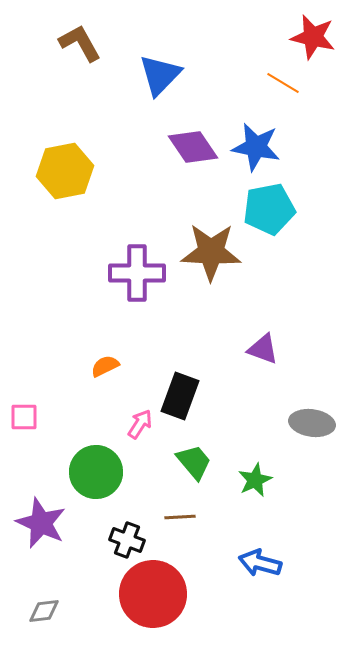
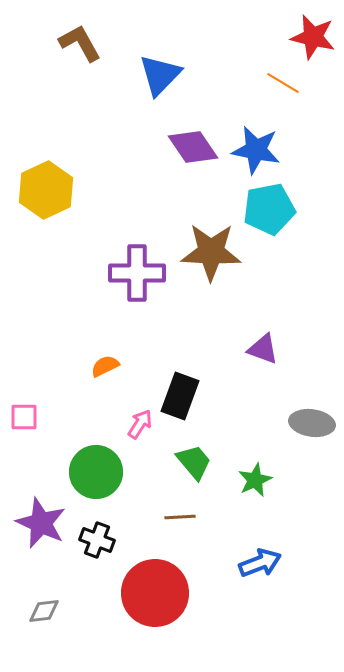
blue star: moved 3 px down
yellow hexagon: moved 19 px left, 19 px down; rotated 14 degrees counterclockwise
black cross: moved 30 px left
blue arrow: rotated 144 degrees clockwise
red circle: moved 2 px right, 1 px up
